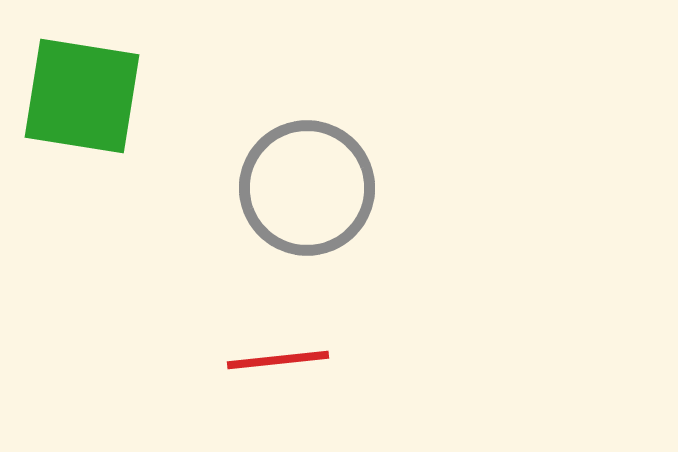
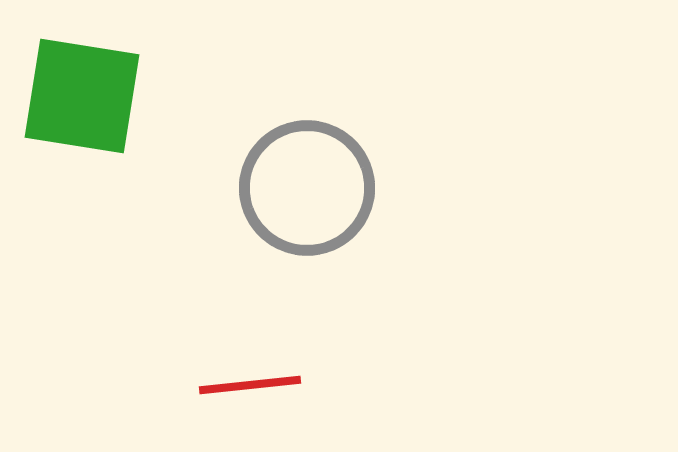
red line: moved 28 px left, 25 px down
